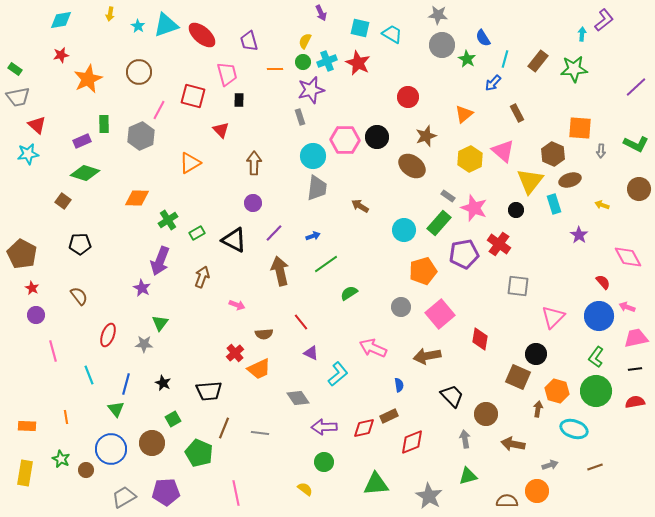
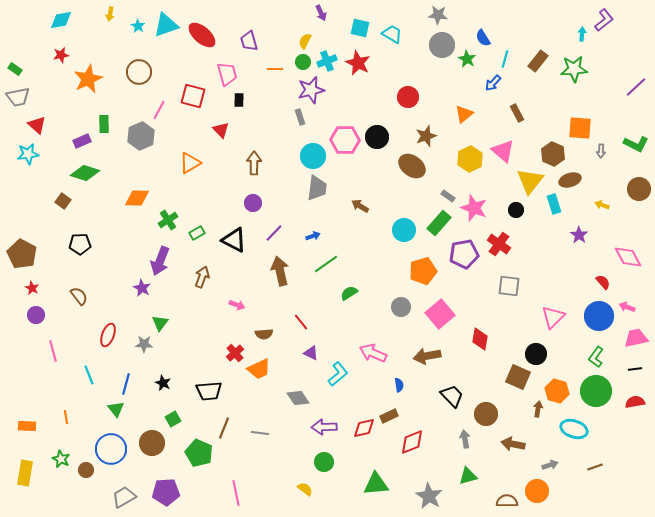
gray square at (518, 286): moved 9 px left
pink arrow at (373, 348): moved 5 px down
